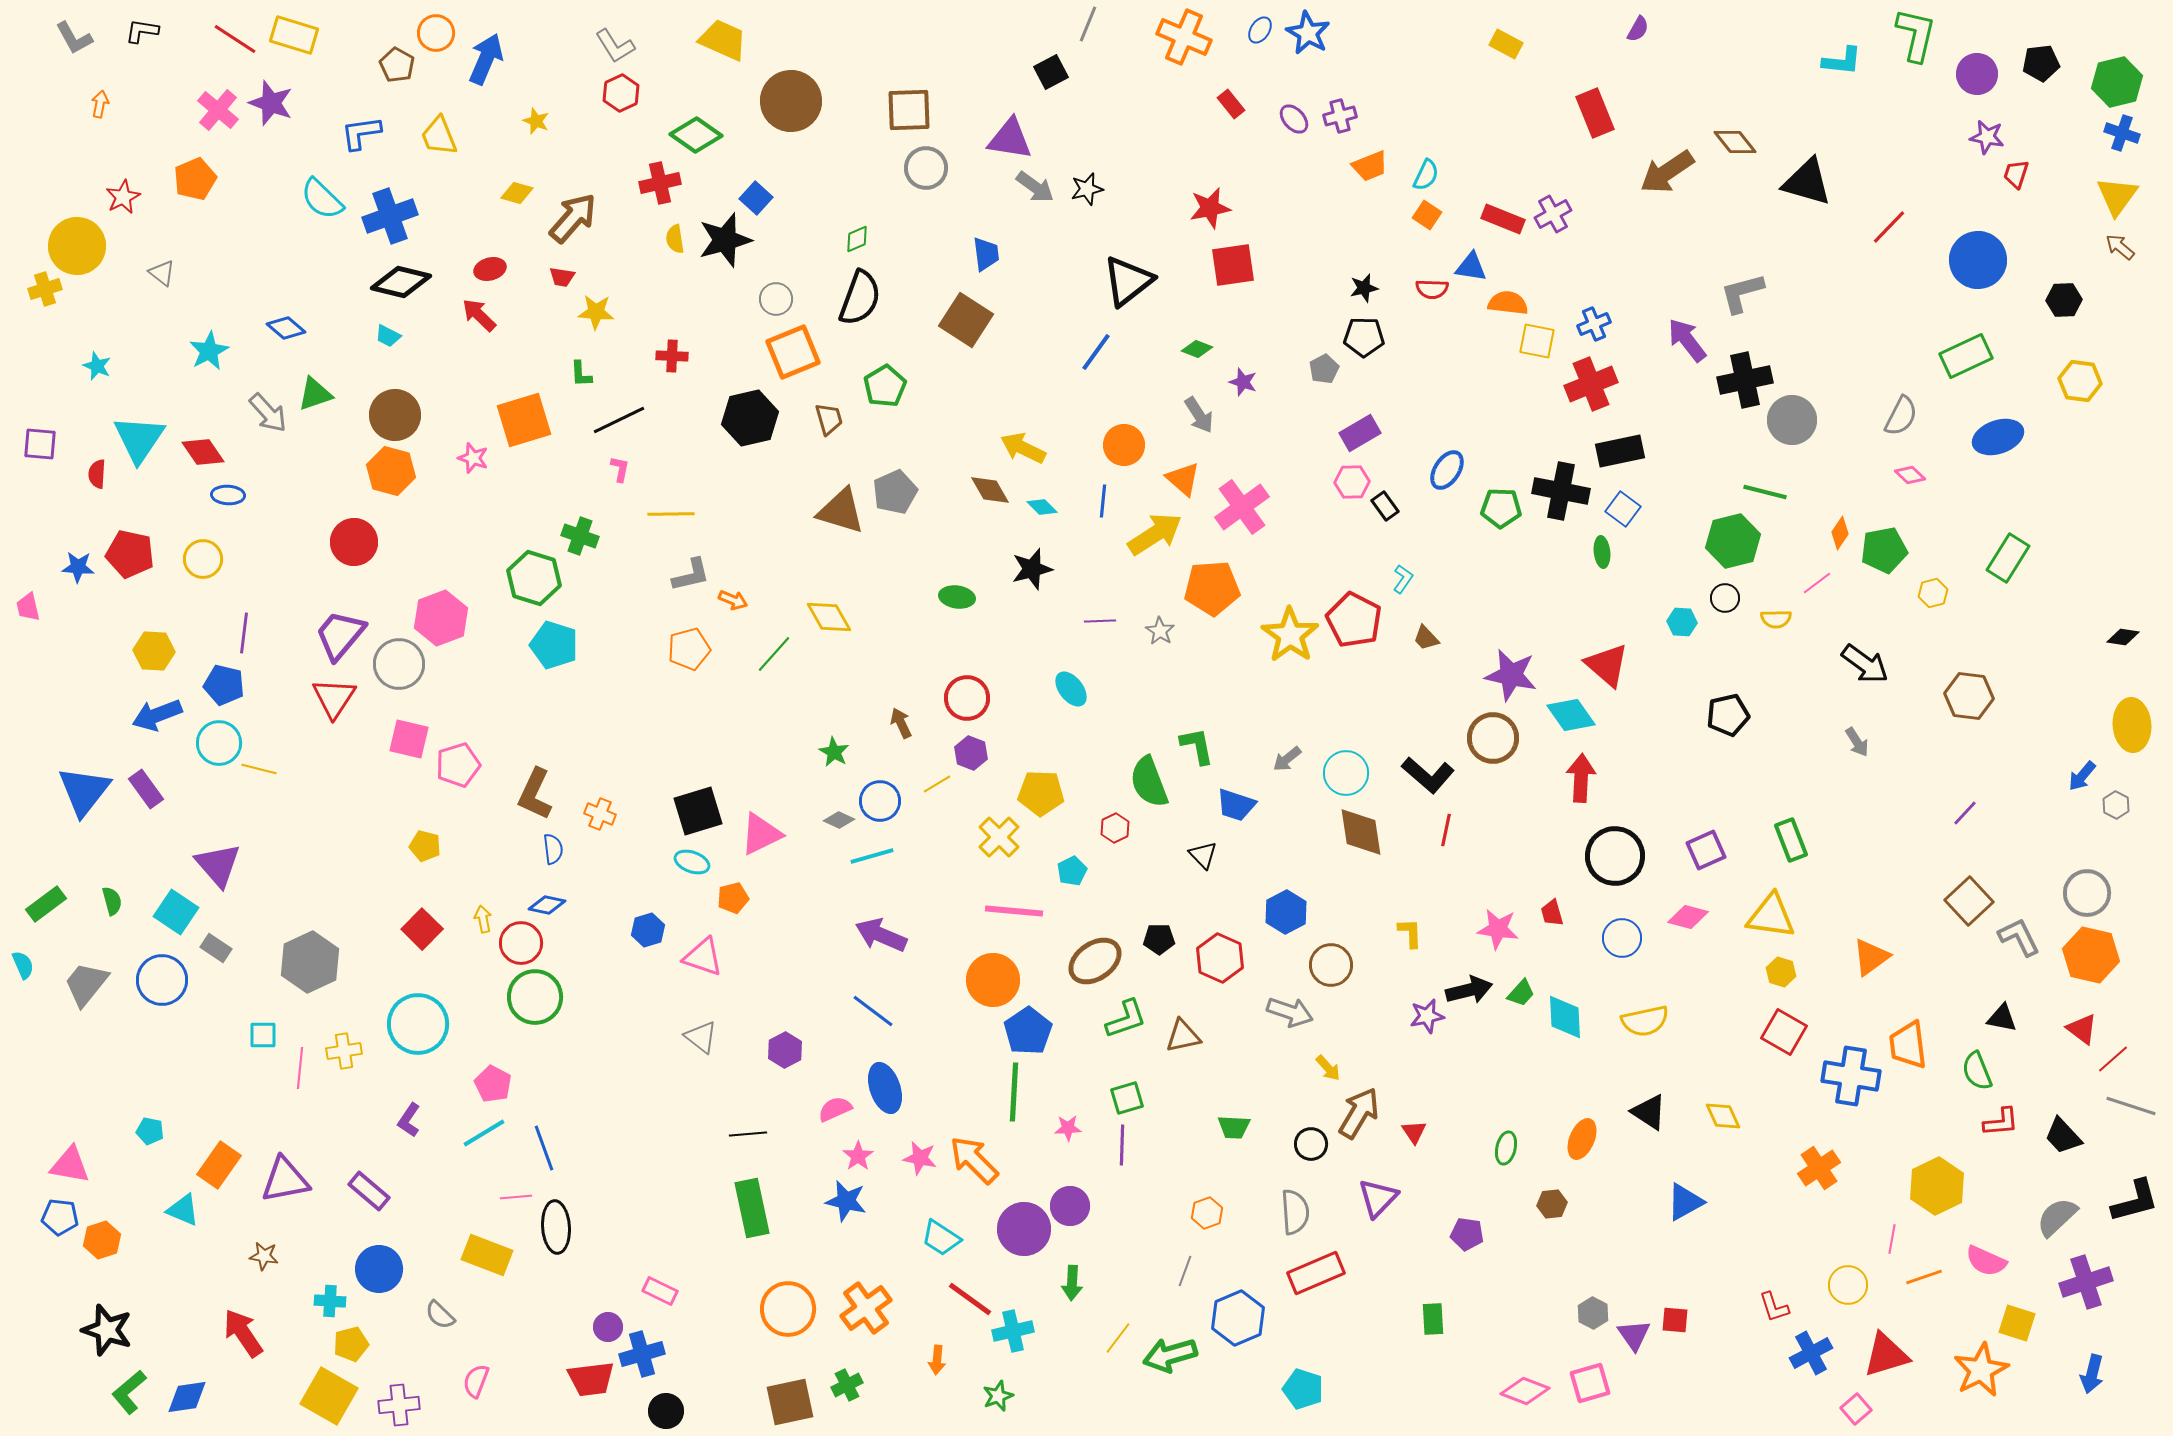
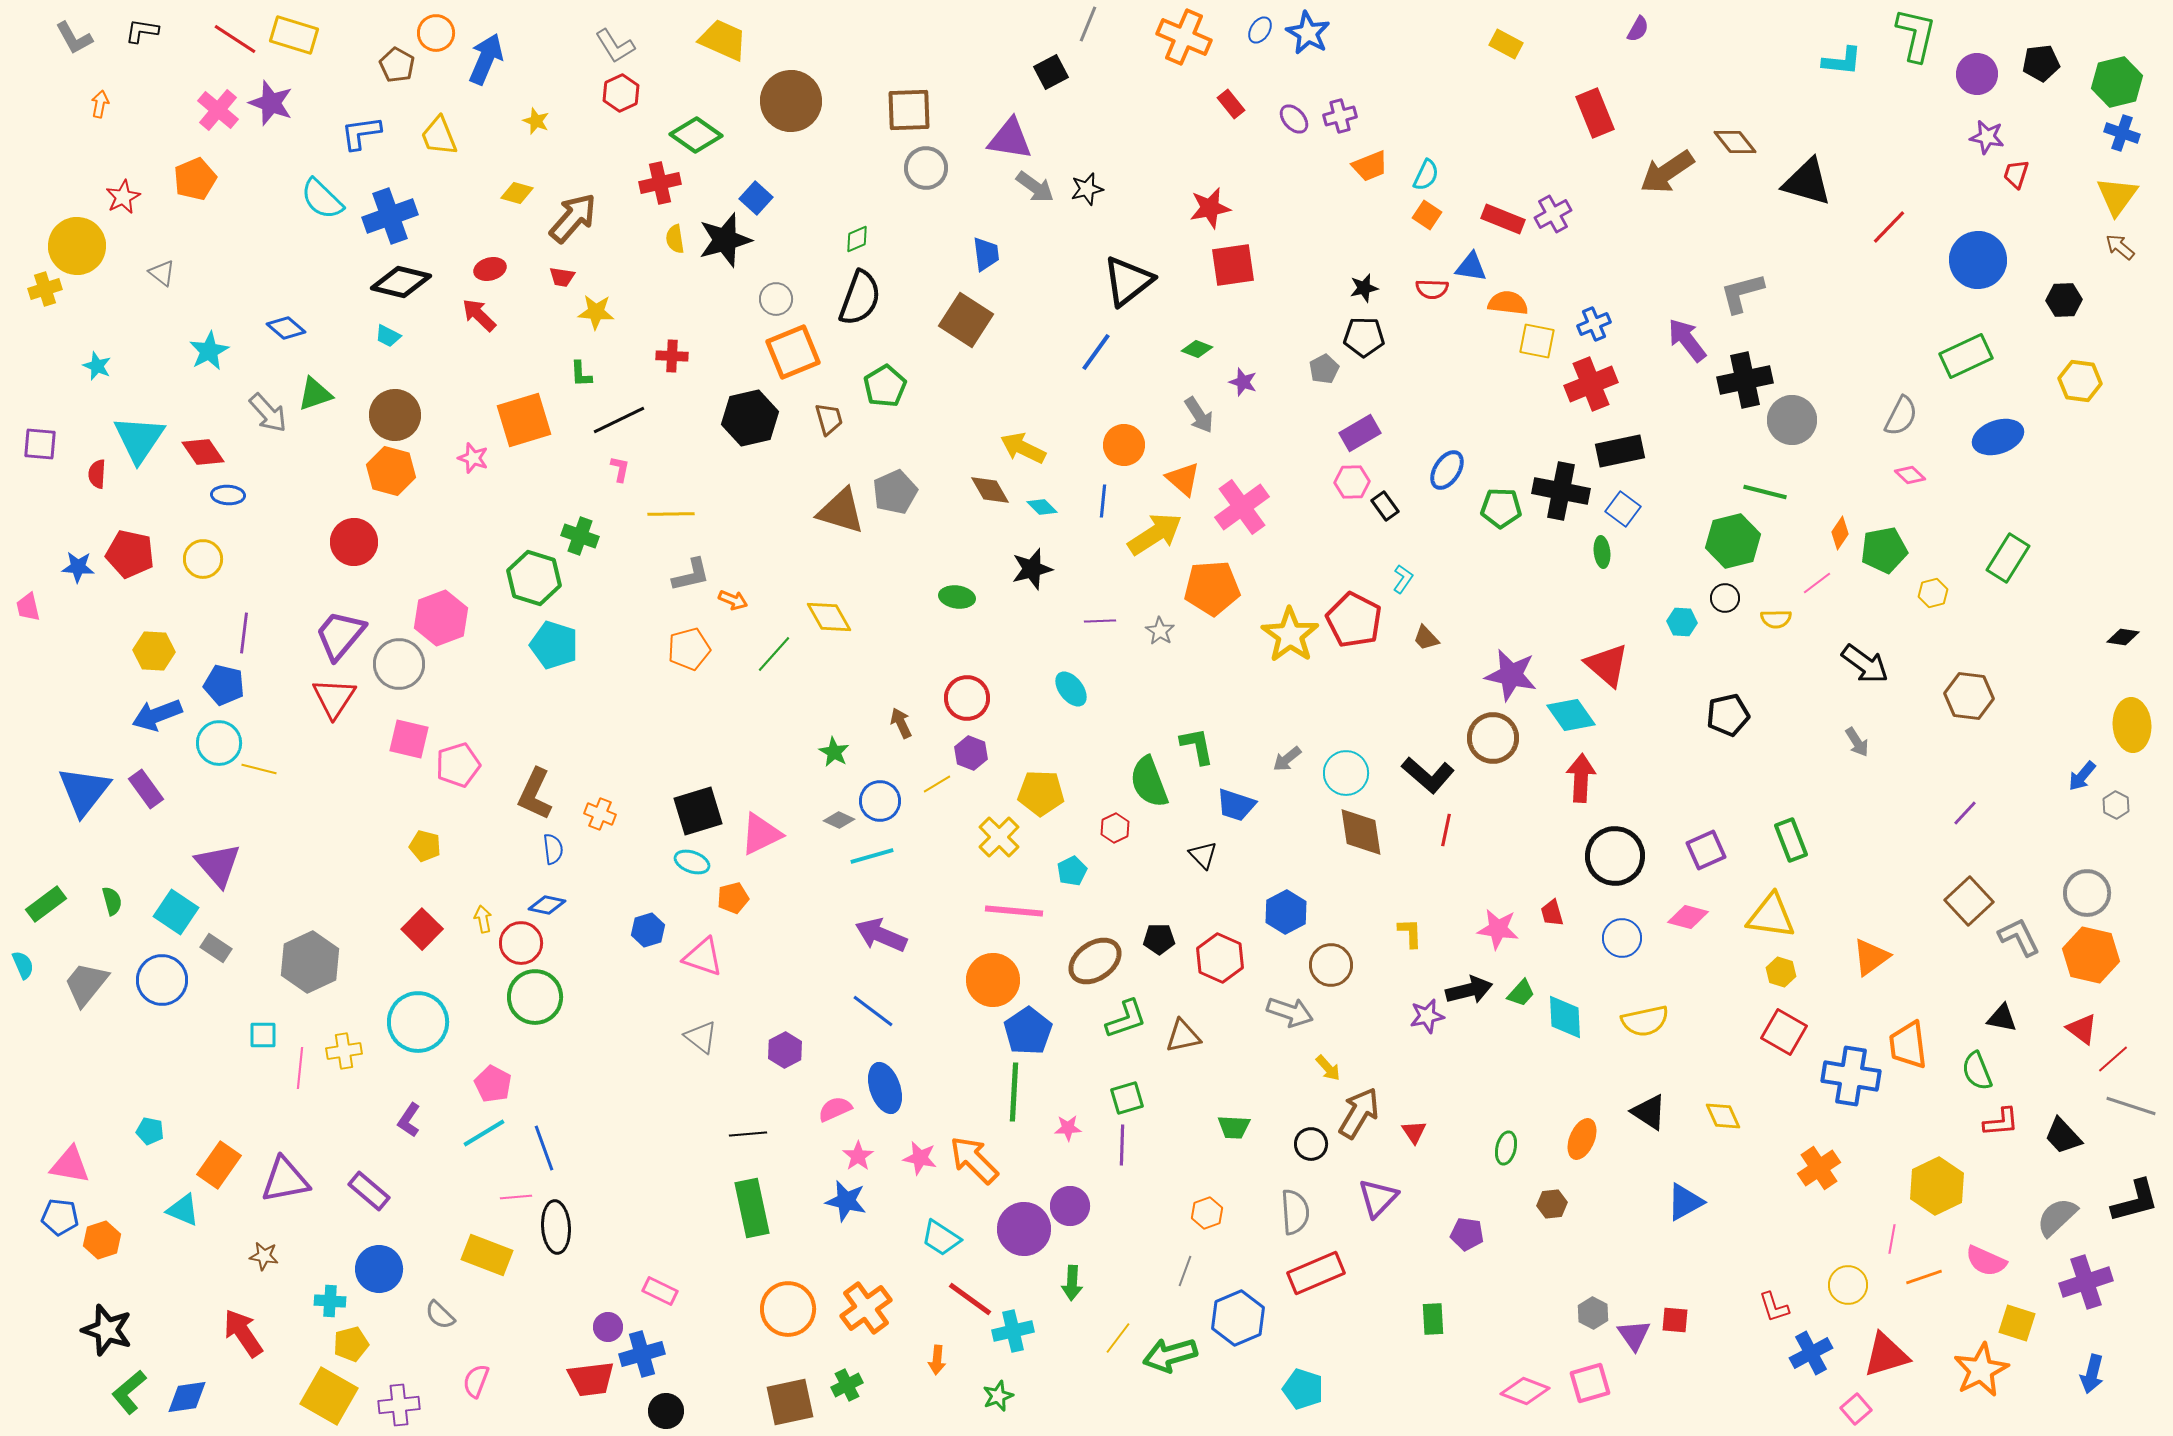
cyan circle at (418, 1024): moved 2 px up
